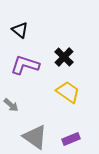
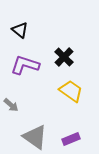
yellow trapezoid: moved 3 px right, 1 px up
